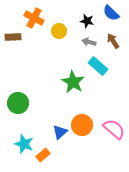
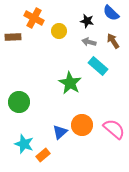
green star: moved 3 px left, 1 px down
green circle: moved 1 px right, 1 px up
